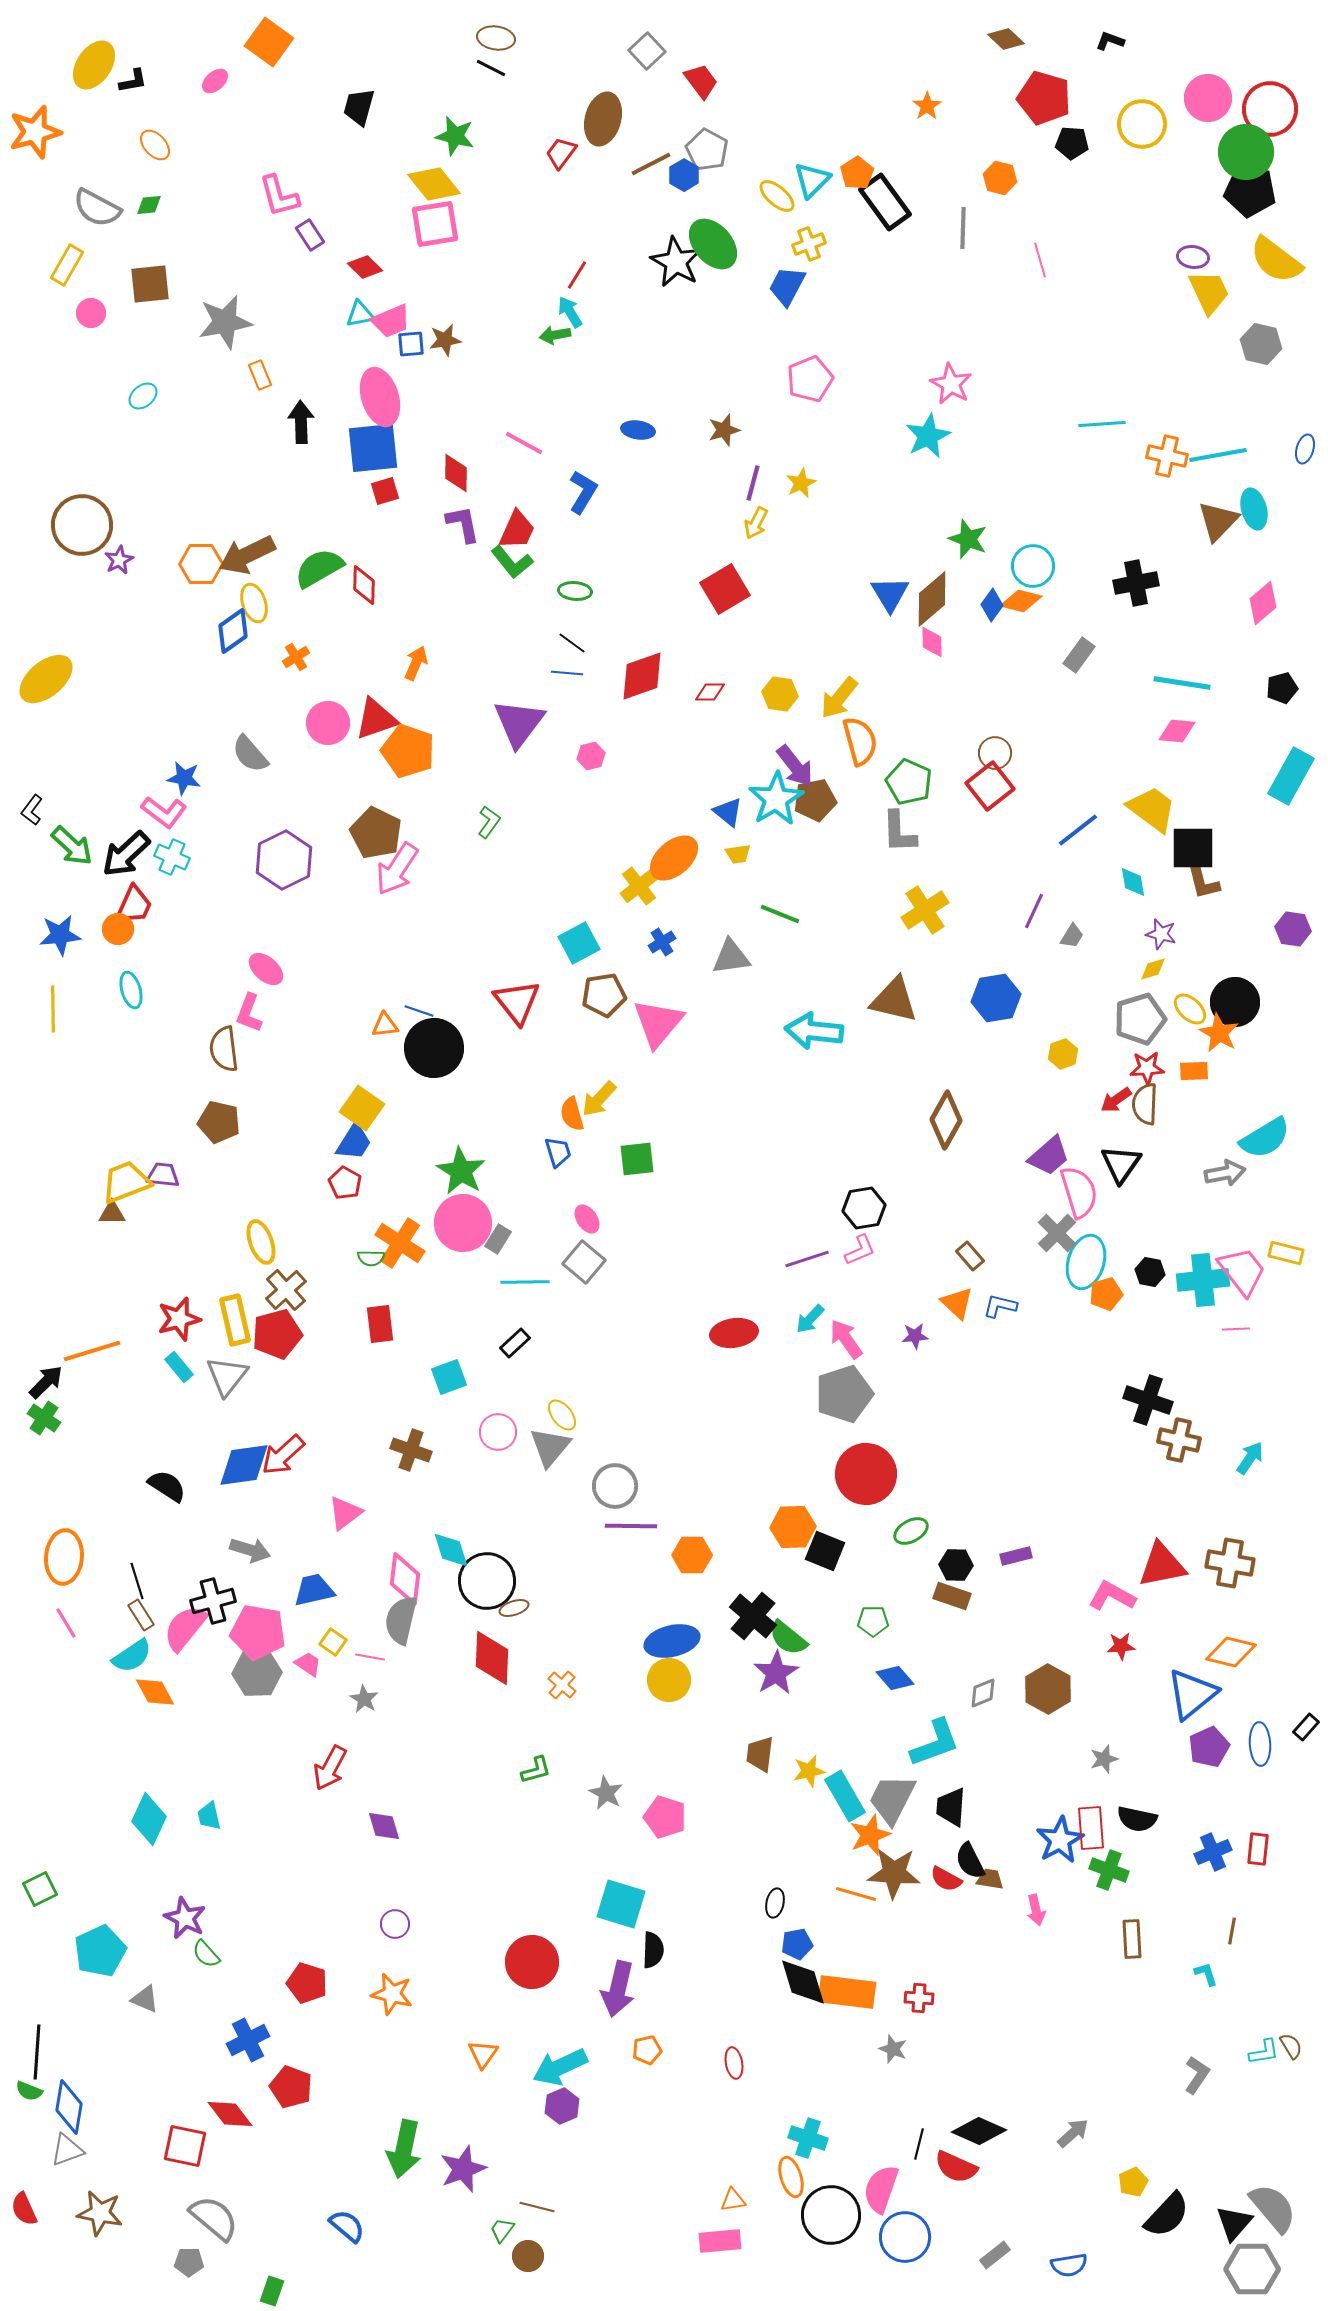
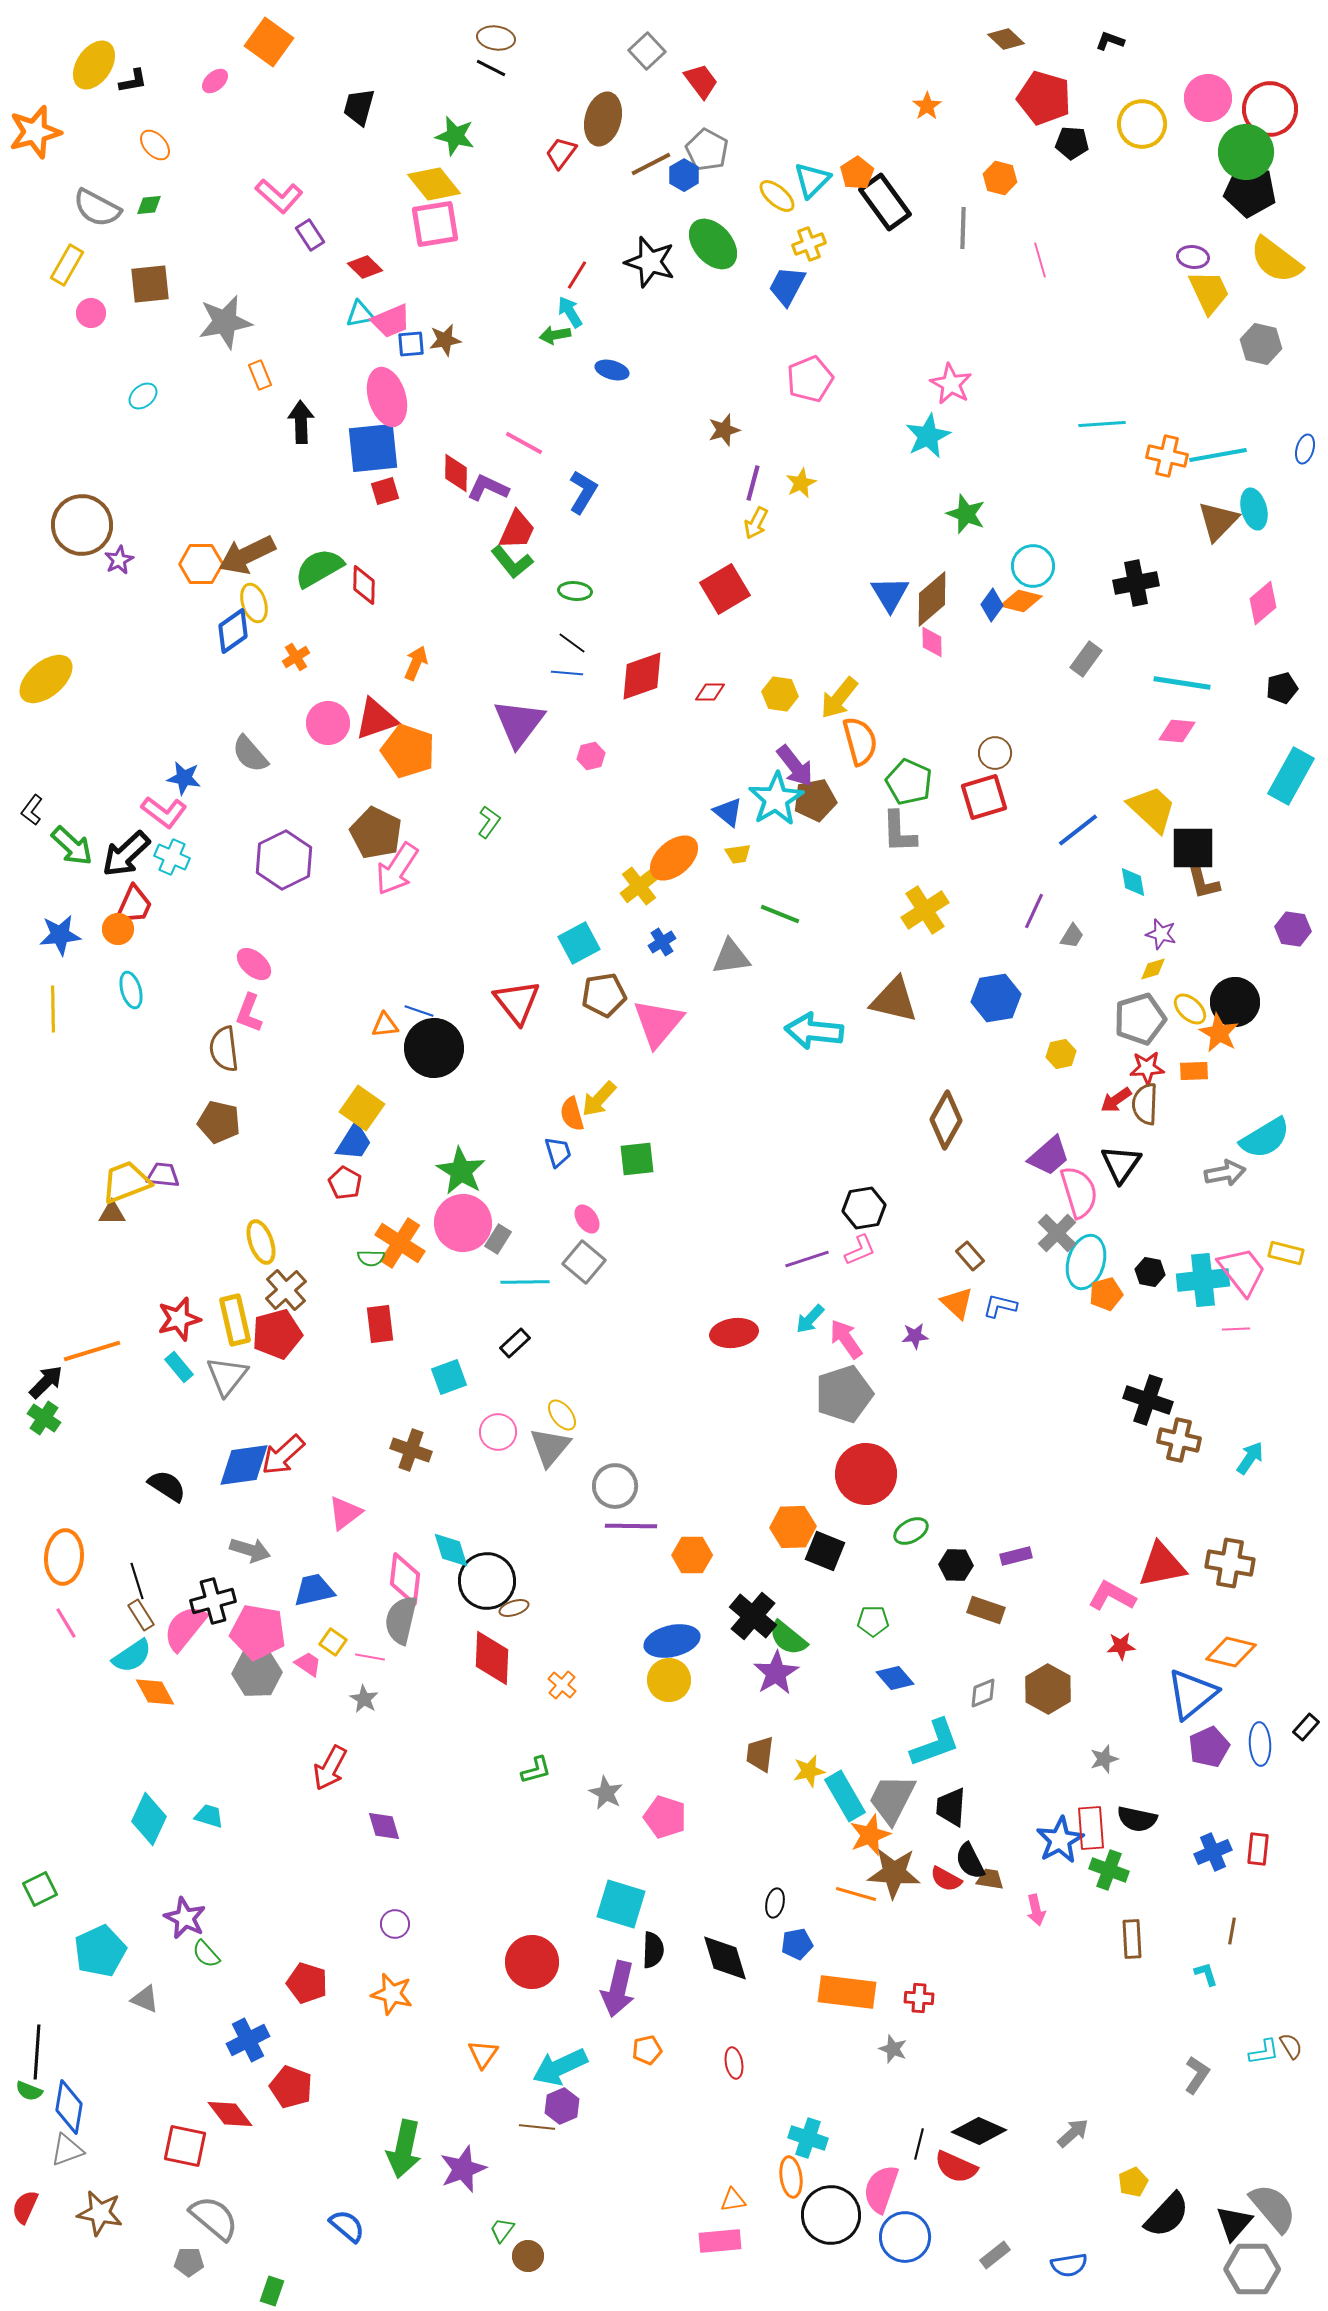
pink L-shape at (279, 196): rotated 33 degrees counterclockwise
black star at (676, 262): moved 26 px left; rotated 12 degrees counterclockwise
pink ellipse at (380, 397): moved 7 px right
blue ellipse at (638, 430): moved 26 px left, 60 px up; rotated 8 degrees clockwise
purple L-shape at (463, 524): moved 25 px right, 36 px up; rotated 54 degrees counterclockwise
green star at (968, 539): moved 2 px left, 25 px up
gray rectangle at (1079, 655): moved 7 px right, 4 px down
red square at (990, 786): moved 6 px left, 11 px down; rotated 21 degrees clockwise
yellow trapezoid at (1152, 809): rotated 6 degrees clockwise
pink ellipse at (266, 969): moved 12 px left, 5 px up
yellow hexagon at (1063, 1054): moved 2 px left; rotated 8 degrees clockwise
brown rectangle at (952, 1596): moved 34 px right, 14 px down
cyan trapezoid at (209, 1816): rotated 120 degrees clockwise
black diamond at (803, 1982): moved 78 px left, 24 px up
orange ellipse at (791, 2177): rotated 9 degrees clockwise
brown line at (537, 2207): moved 80 px up; rotated 8 degrees counterclockwise
red semicircle at (24, 2209): moved 1 px right, 2 px up; rotated 48 degrees clockwise
